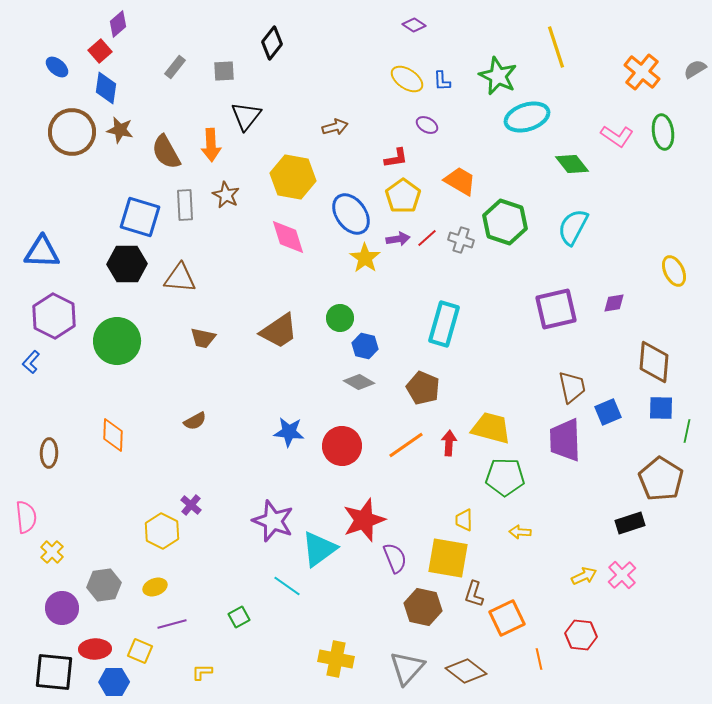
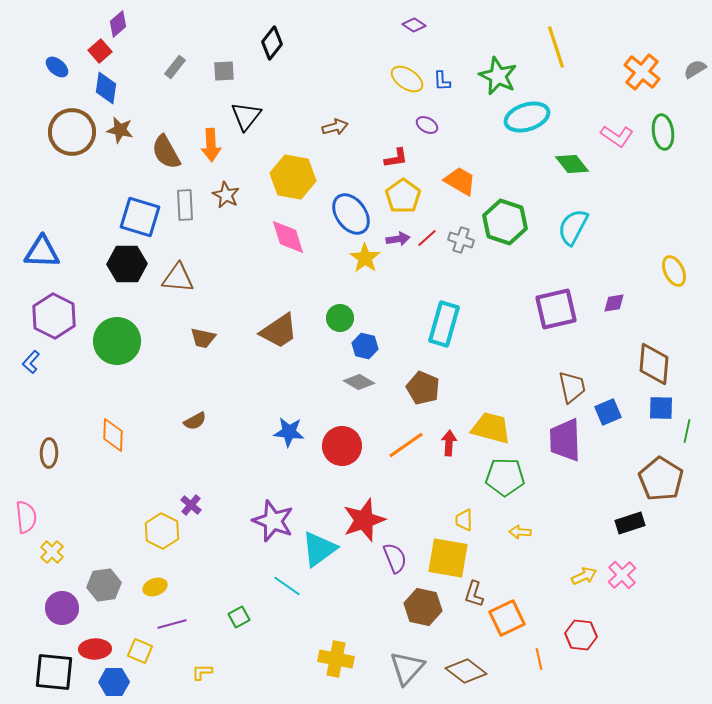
brown triangle at (180, 278): moved 2 px left
brown diamond at (654, 362): moved 2 px down
